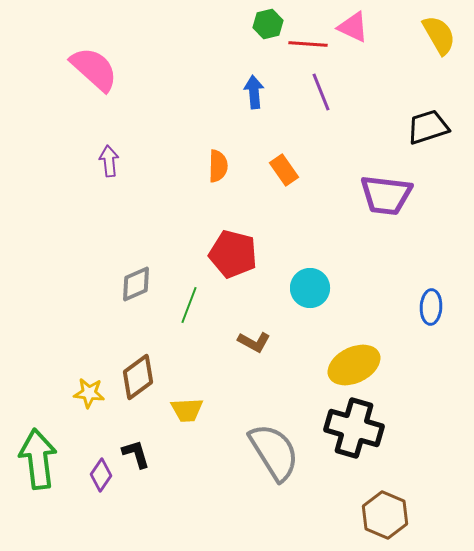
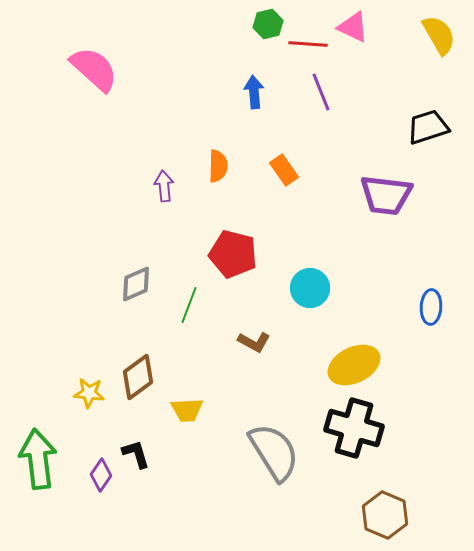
purple arrow: moved 55 px right, 25 px down
